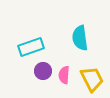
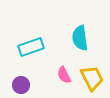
purple circle: moved 22 px left, 14 px down
pink semicircle: rotated 30 degrees counterclockwise
yellow trapezoid: moved 1 px up
